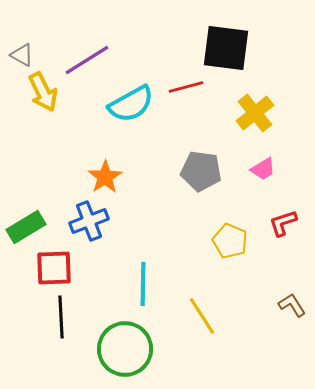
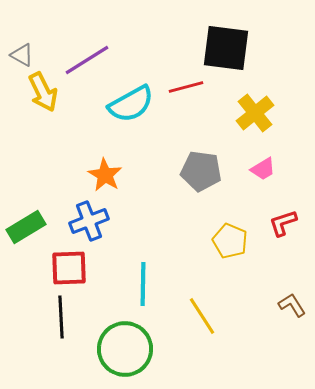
orange star: moved 2 px up; rotated 8 degrees counterclockwise
red square: moved 15 px right
